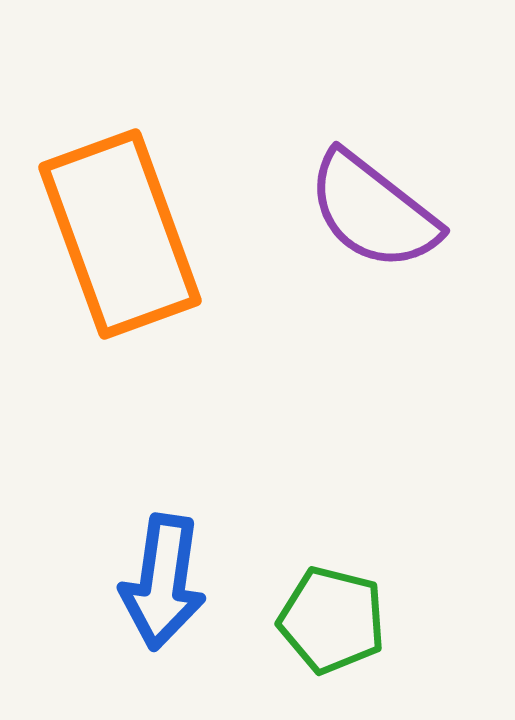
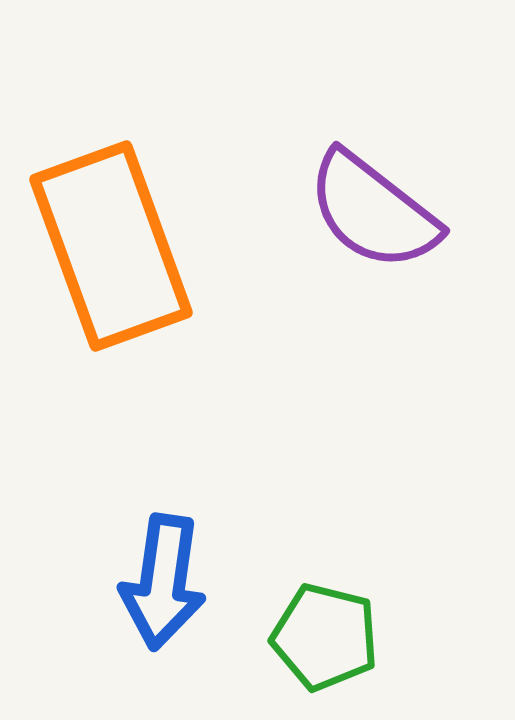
orange rectangle: moved 9 px left, 12 px down
green pentagon: moved 7 px left, 17 px down
